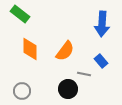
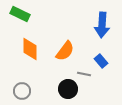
green rectangle: rotated 12 degrees counterclockwise
blue arrow: moved 1 px down
